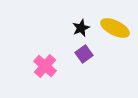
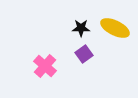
black star: rotated 24 degrees clockwise
